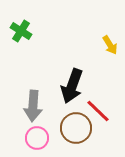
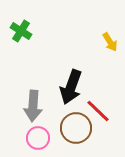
yellow arrow: moved 3 px up
black arrow: moved 1 px left, 1 px down
pink circle: moved 1 px right
